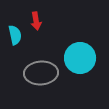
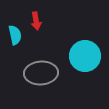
cyan circle: moved 5 px right, 2 px up
